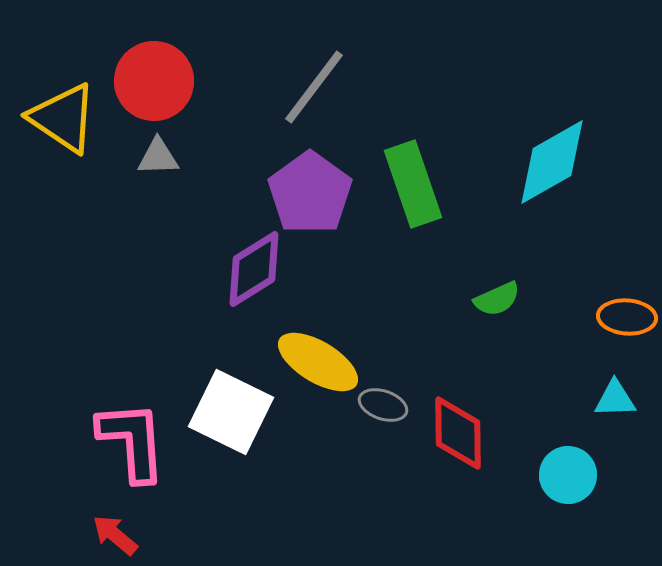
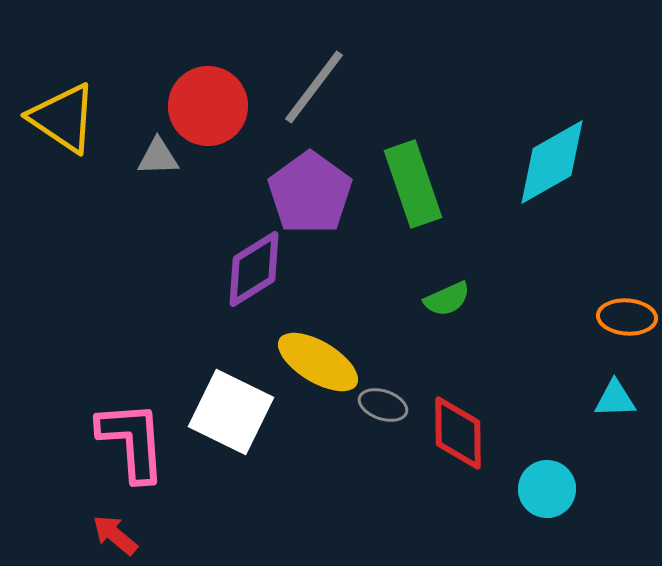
red circle: moved 54 px right, 25 px down
green semicircle: moved 50 px left
cyan circle: moved 21 px left, 14 px down
